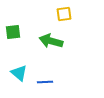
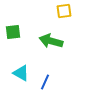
yellow square: moved 3 px up
cyan triangle: moved 2 px right; rotated 12 degrees counterclockwise
blue line: rotated 63 degrees counterclockwise
